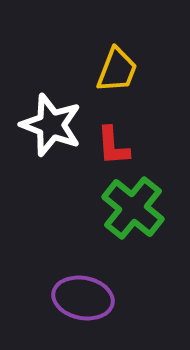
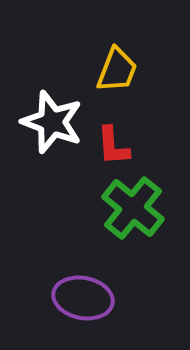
white star: moved 1 px right, 3 px up
